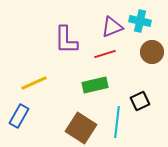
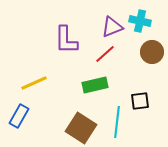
red line: rotated 25 degrees counterclockwise
black square: rotated 18 degrees clockwise
